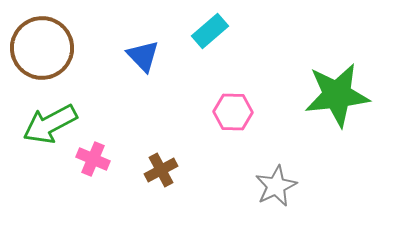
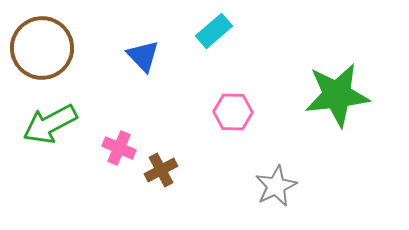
cyan rectangle: moved 4 px right
pink cross: moved 26 px right, 11 px up
